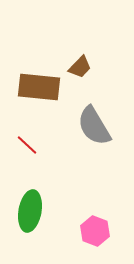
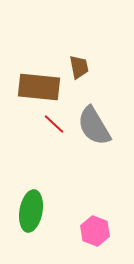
brown trapezoid: moved 1 px left; rotated 55 degrees counterclockwise
red line: moved 27 px right, 21 px up
green ellipse: moved 1 px right
